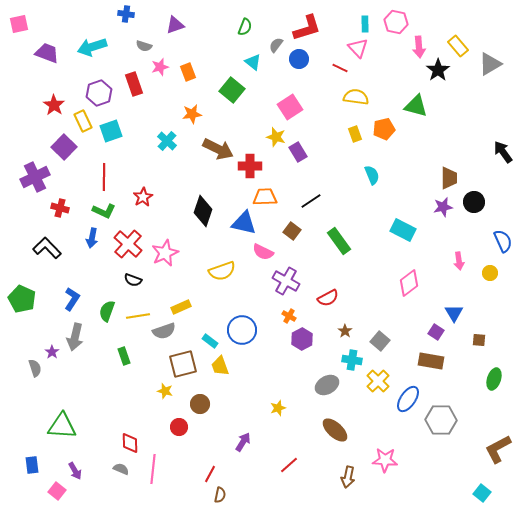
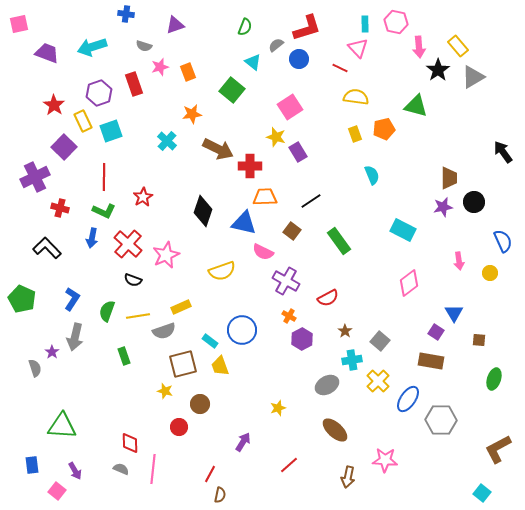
gray semicircle at (276, 45): rotated 14 degrees clockwise
gray triangle at (490, 64): moved 17 px left, 13 px down
pink star at (165, 253): moved 1 px right, 2 px down
cyan cross at (352, 360): rotated 18 degrees counterclockwise
